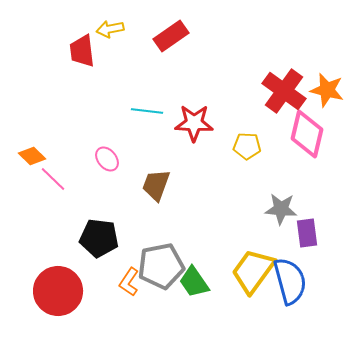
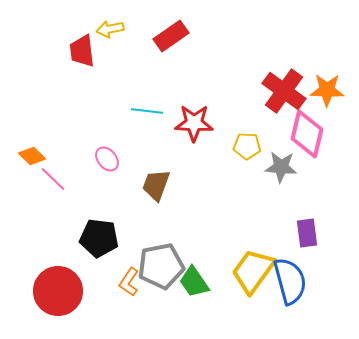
orange star: rotated 12 degrees counterclockwise
gray star: moved 42 px up
